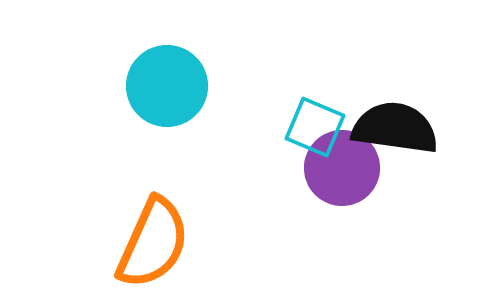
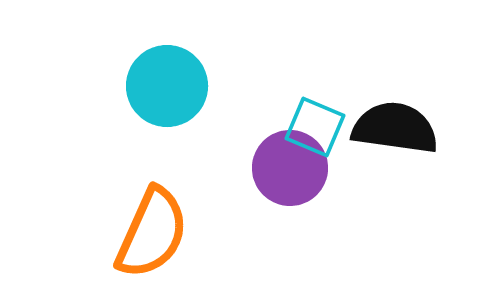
purple circle: moved 52 px left
orange semicircle: moved 1 px left, 10 px up
